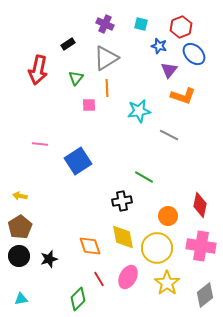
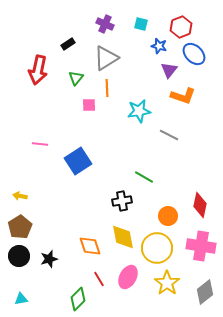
gray diamond: moved 3 px up
